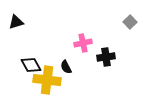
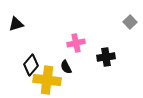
black triangle: moved 2 px down
pink cross: moved 7 px left
black diamond: rotated 70 degrees clockwise
